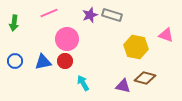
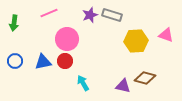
yellow hexagon: moved 6 px up; rotated 15 degrees counterclockwise
